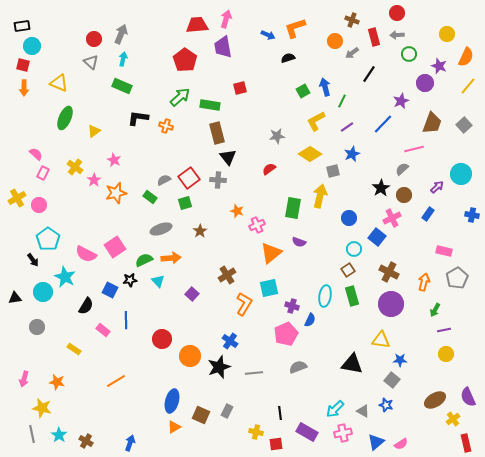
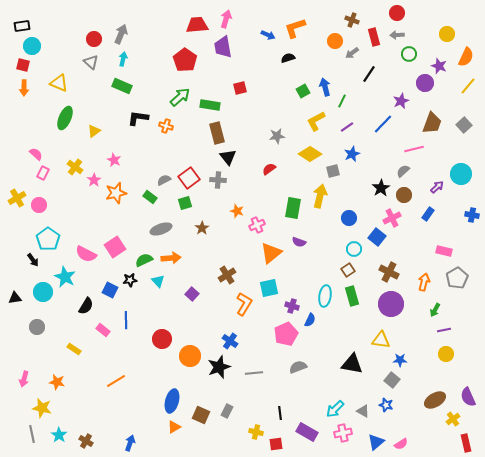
gray semicircle at (402, 169): moved 1 px right, 2 px down
brown star at (200, 231): moved 2 px right, 3 px up
